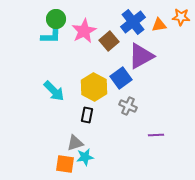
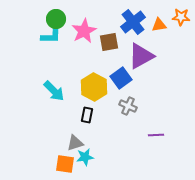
brown square: moved 1 px down; rotated 30 degrees clockwise
